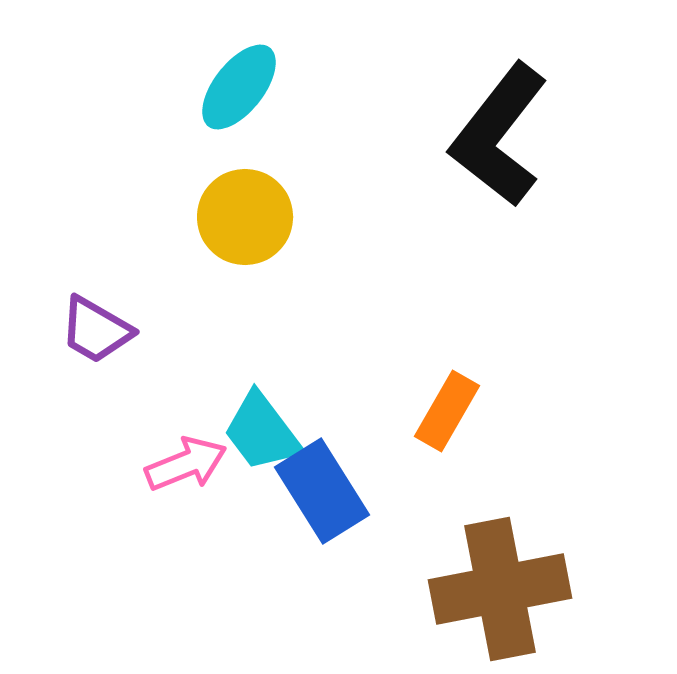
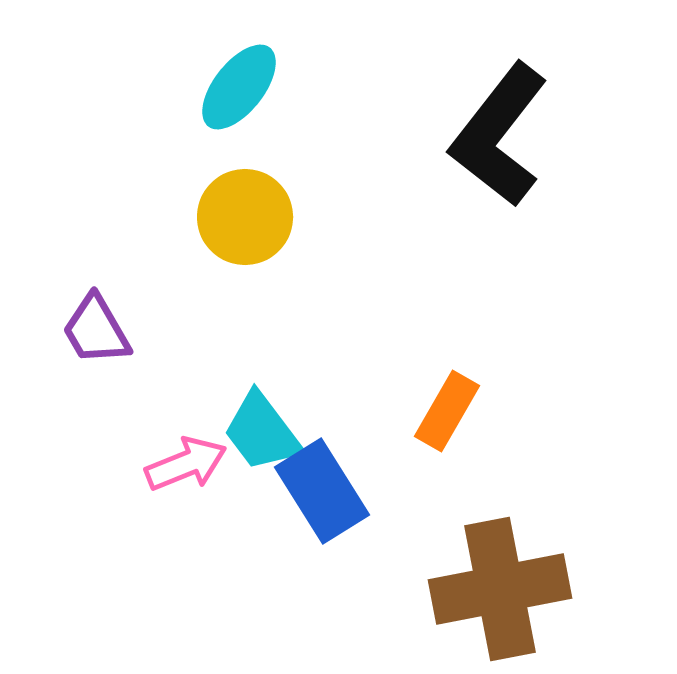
purple trapezoid: rotated 30 degrees clockwise
